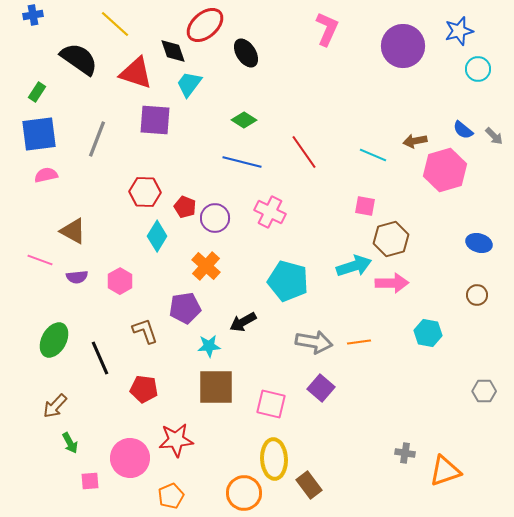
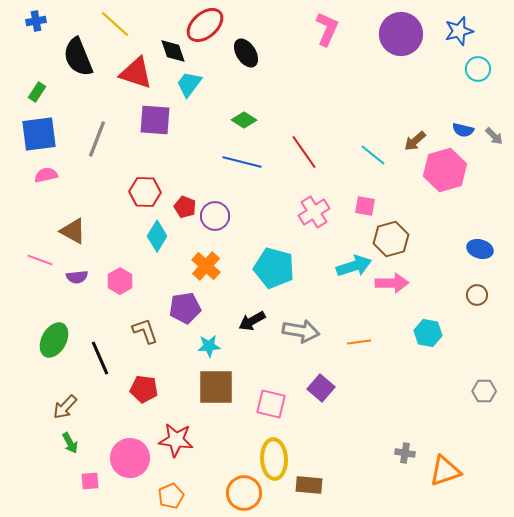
blue cross at (33, 15): moved 3 px right, 6 px down
purple circle at (403, 46): moved 2 px left, 12 px up
black semicircle at (79, 59): moved 1 px left, 2 px up; rotated 147 degrees counterclockwise
blue semicircle at (463, 130): rotated 25 degrees counterclockwise
brown arrow at (415, 141): rotated 30 degrees counterclockwise
cyan line at (373, 155): rotated 16 degrees clockwise
pink cross at (270, 212): moved 44 px right; rotated 32 degrees clockwise
purple circle at (215, 218): moved 2 px up
blue ellipse at (479, 243): moved 1 px right, 6 px down
cyan pentagon at (288, 281): moved 14 px left, 13 px up
black arrow at (243, 322): moved 9 px right, 1 px up
gray arrow at (314, 342): moved 13 px left, 11 px up
brown arrow at (55, 406): moved 10 px right, 1 px down
red star at (176, 440): rotated 12 degrees clockwise
brown rectangle at (309, 485): rotated 48 degrees counterclockwise
